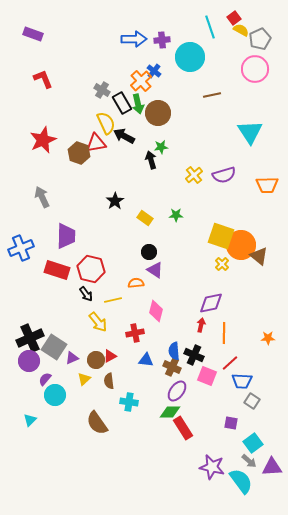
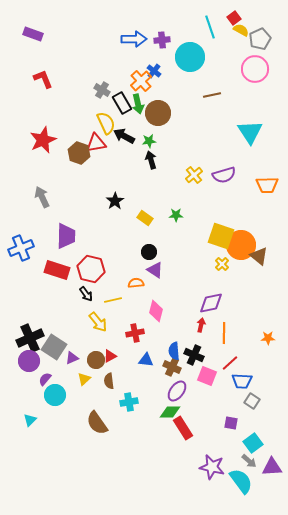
green star at (161, 147): moved 12 px left, 6 px up
cyan cross at (129, 402): rotated 18 degrees counterclockwise
